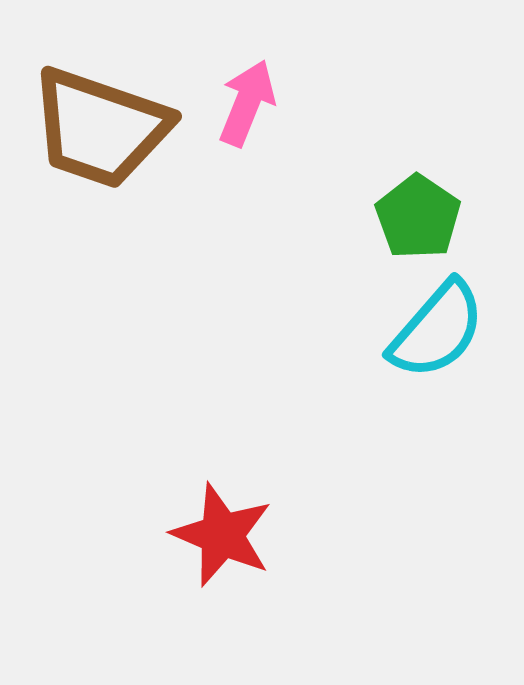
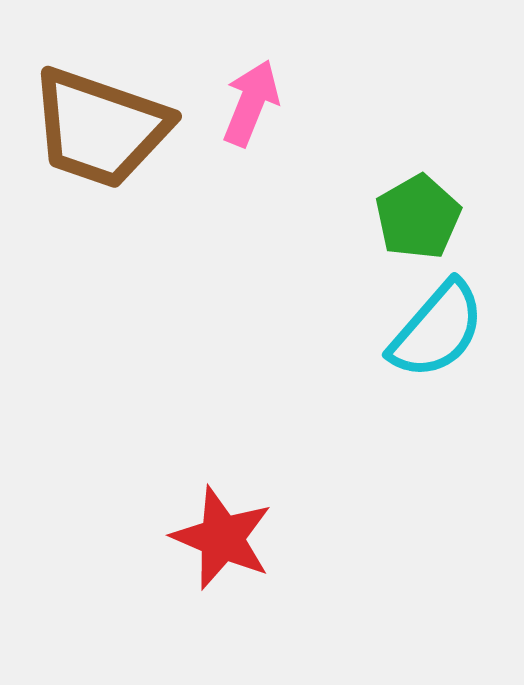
pink arrow: moved 4 px right
green pentagon: rotated 8 degrees clockwise
red star: moved 3 px down
